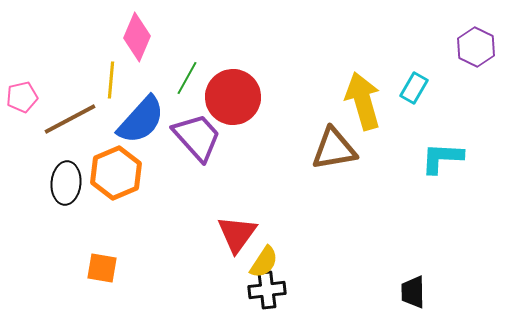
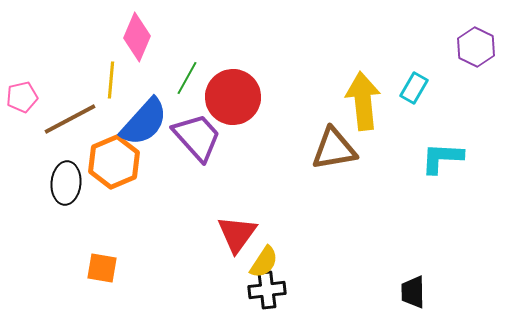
yellow arrow: rotated 10 degrees clockwise
blue semicircle: moved 3 px right, 2 px down
orange hexagon: moved 2 px left, 11 px up
